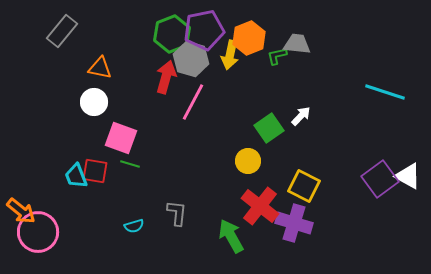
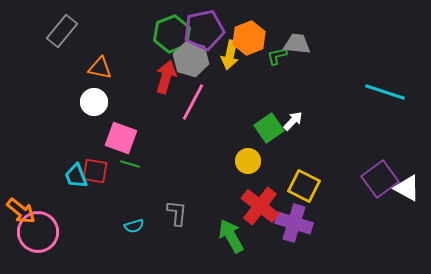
white arrow: moved 8 px left, 5 px down
white triangle: moved 1 px left, 12 px down
